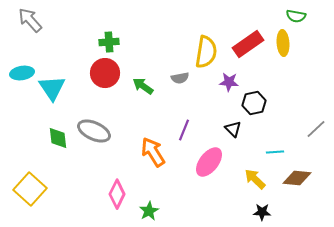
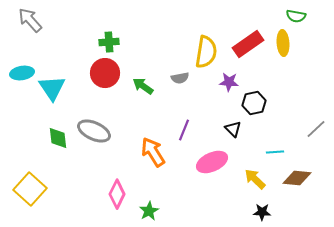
pink ellipse: moved 3 px right; rotated 28 degrees clockwise
